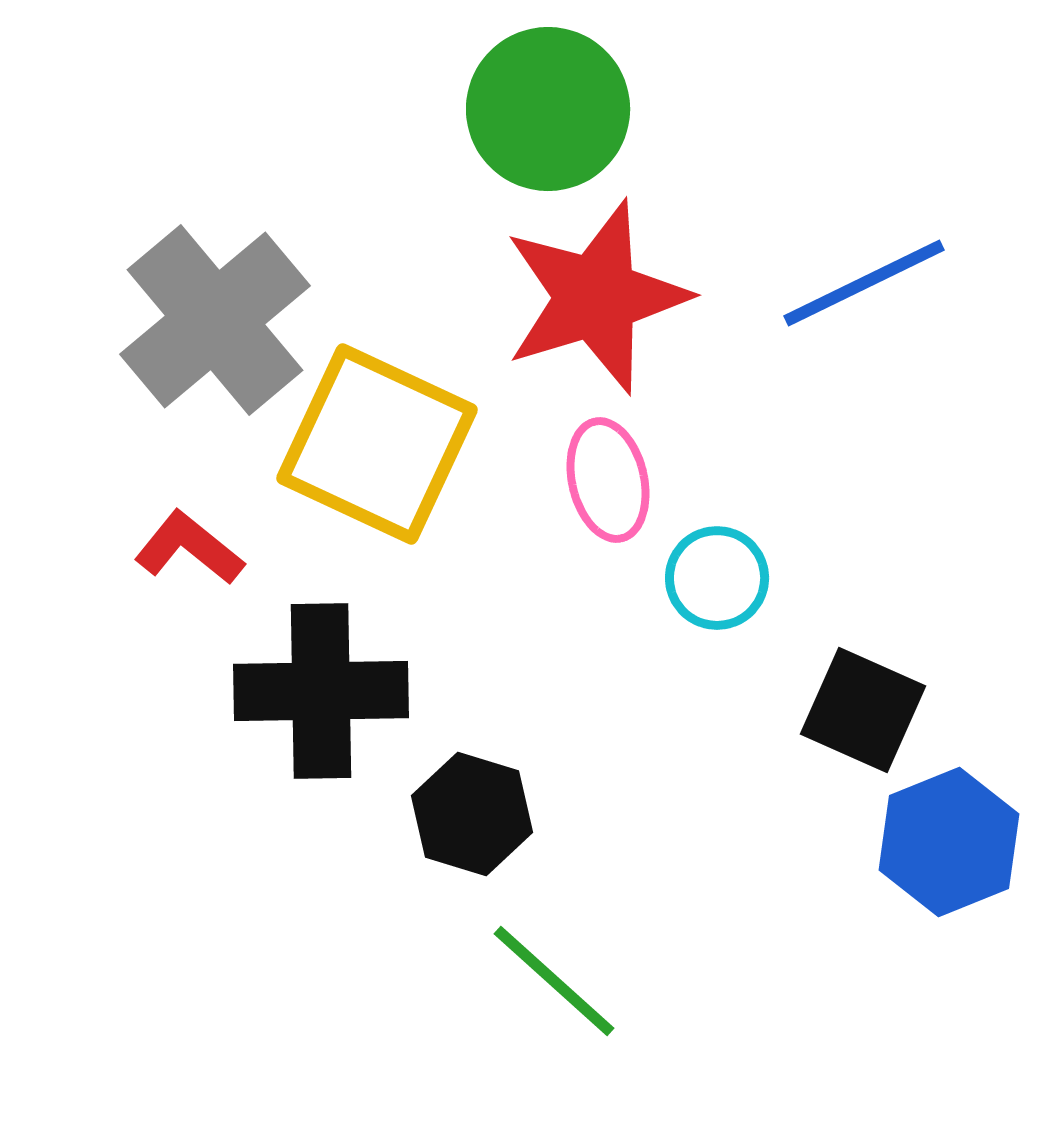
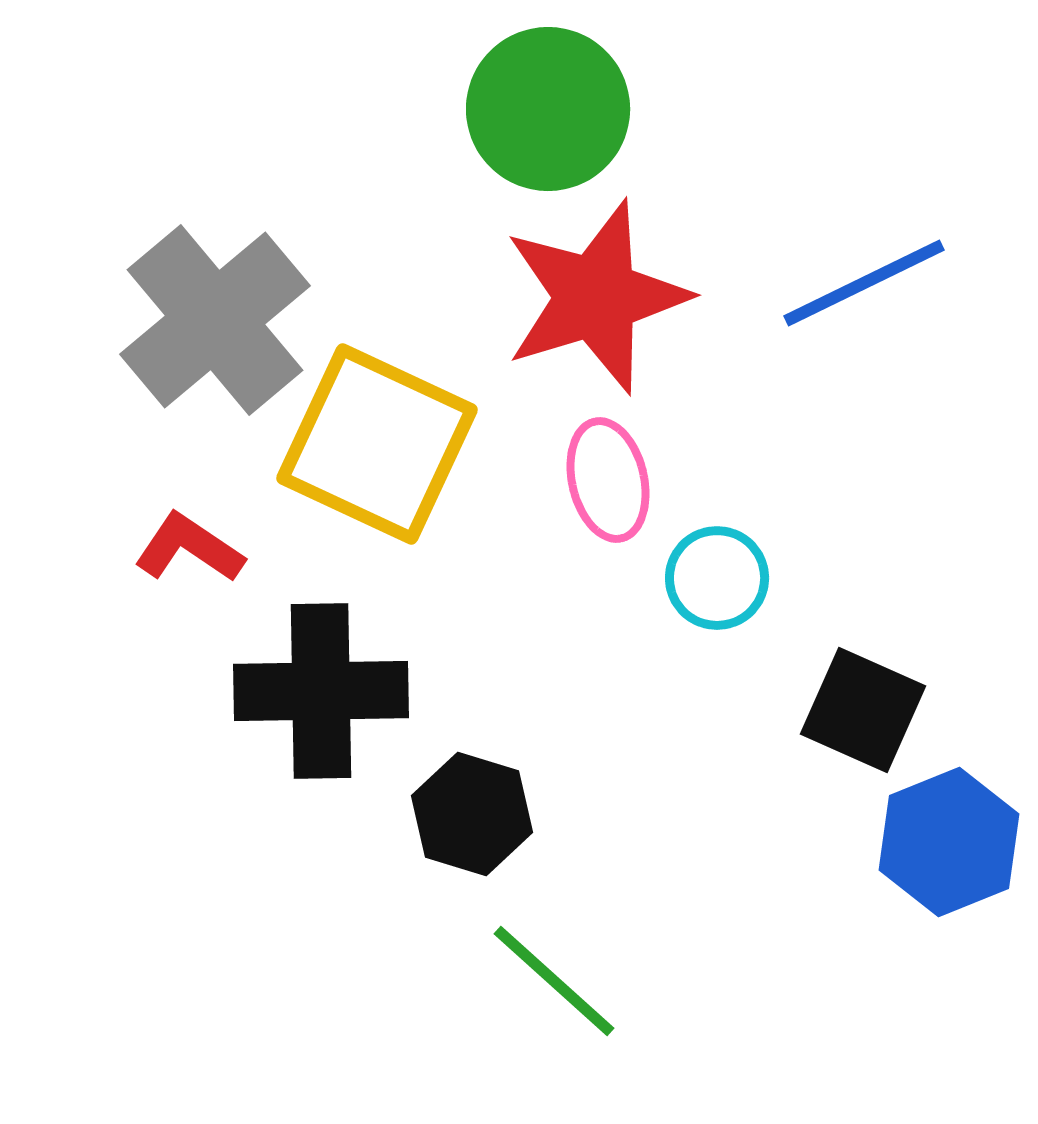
red L-shape: rotated 5 degrees counterclockwise
